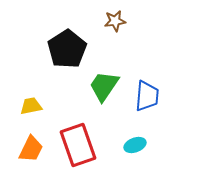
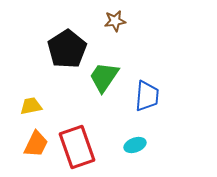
green trapezoid: moved 9 px up
red rectangle: moved 1 px left, 2 px down
orange trapezoid: moved 5 px right, 5 px up
